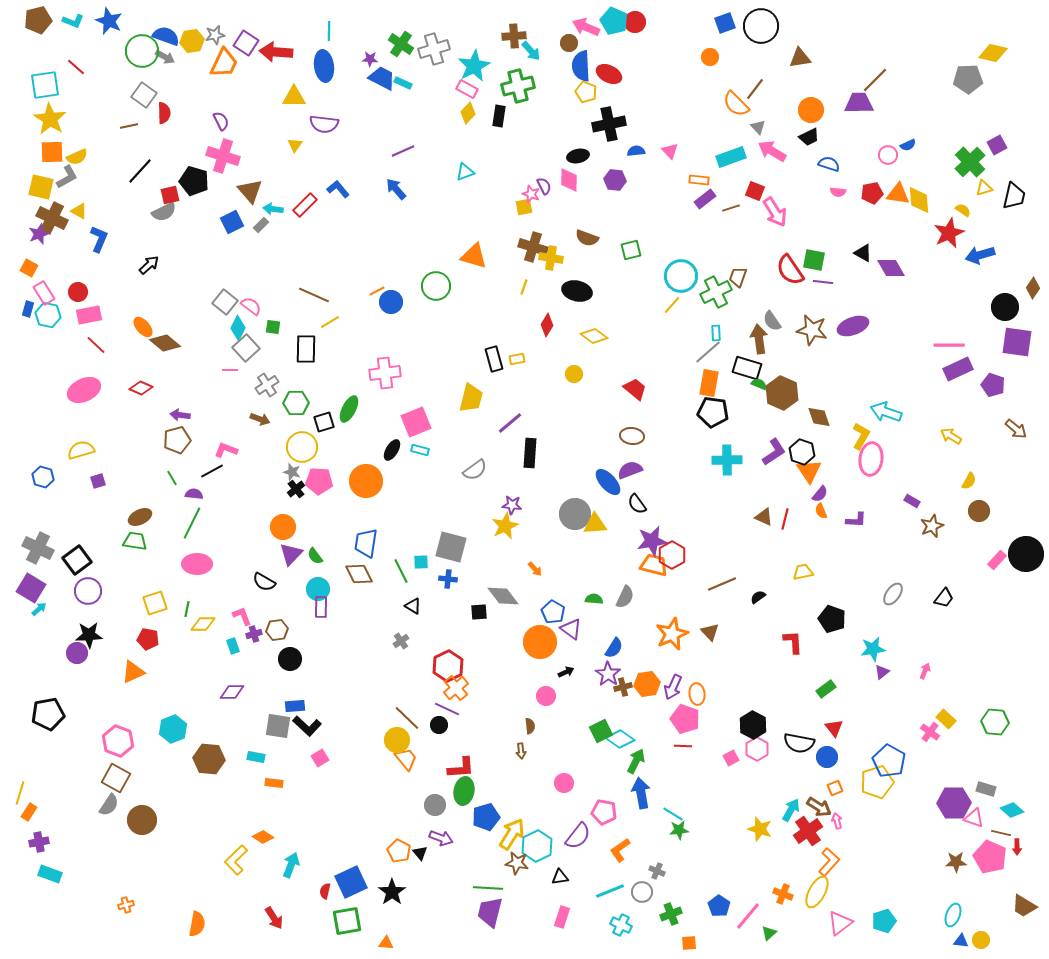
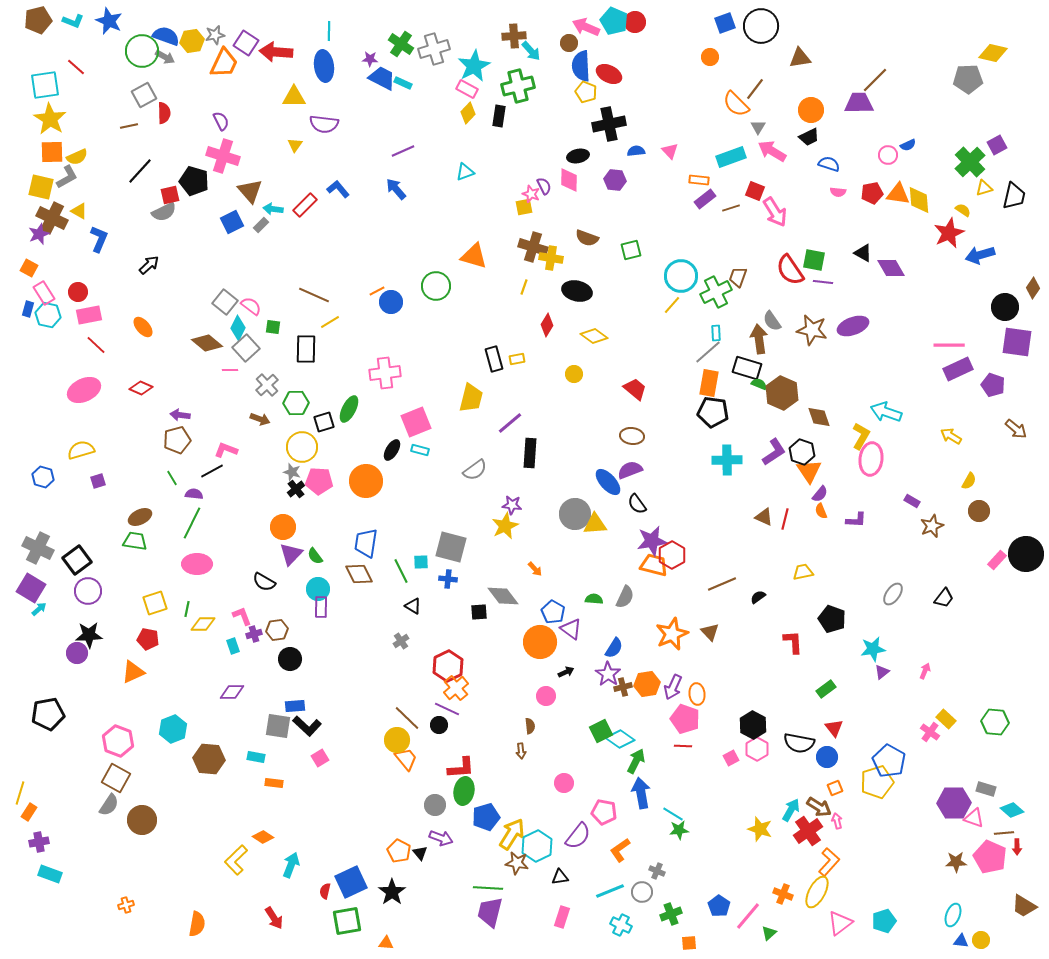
gray square at (144, 95): rotated 25 degrees clockwise
gray triangle at (758, 127): rotated 14 degrees clockwise
brown diamond at (165, 343): moved 42 px right
gray cross at (267, 385): rotated 10 degrees counterclockwise
brown line at (1001, 833): moved 3 px right; rotated 18 degrees counterclockwise
